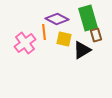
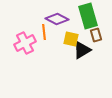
green rectangle: moved 2 px up
yellow square: moved 7 px right
pink cross: rotated 10 degrees clockwise
